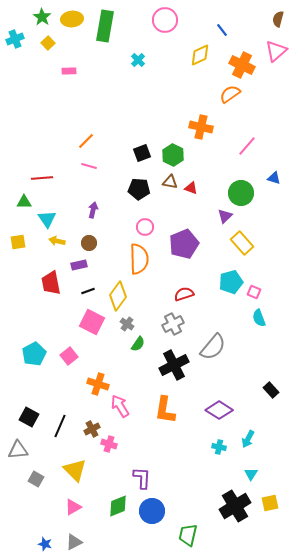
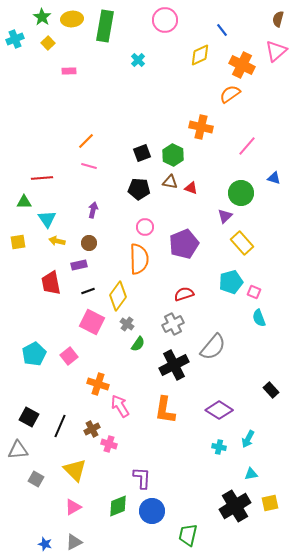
cyan triangle at (251, 474): rotated 48 degrees clockwise
